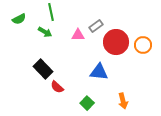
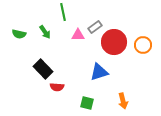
green line: moved 12 px right
green semicircle: moved 15 px down; rotated 40 degrees clockwise
gray rectangle: moved 1 px left, 1 px down
green arrow: rotated 24 degrees clockwise
red circle: moved 2 px left
blue triangle: rotated 24 degrees counterclockwise
red semicircle: rotated 40 degrees counterclockwise
green square: rotated 32 degrees counterclockwise
